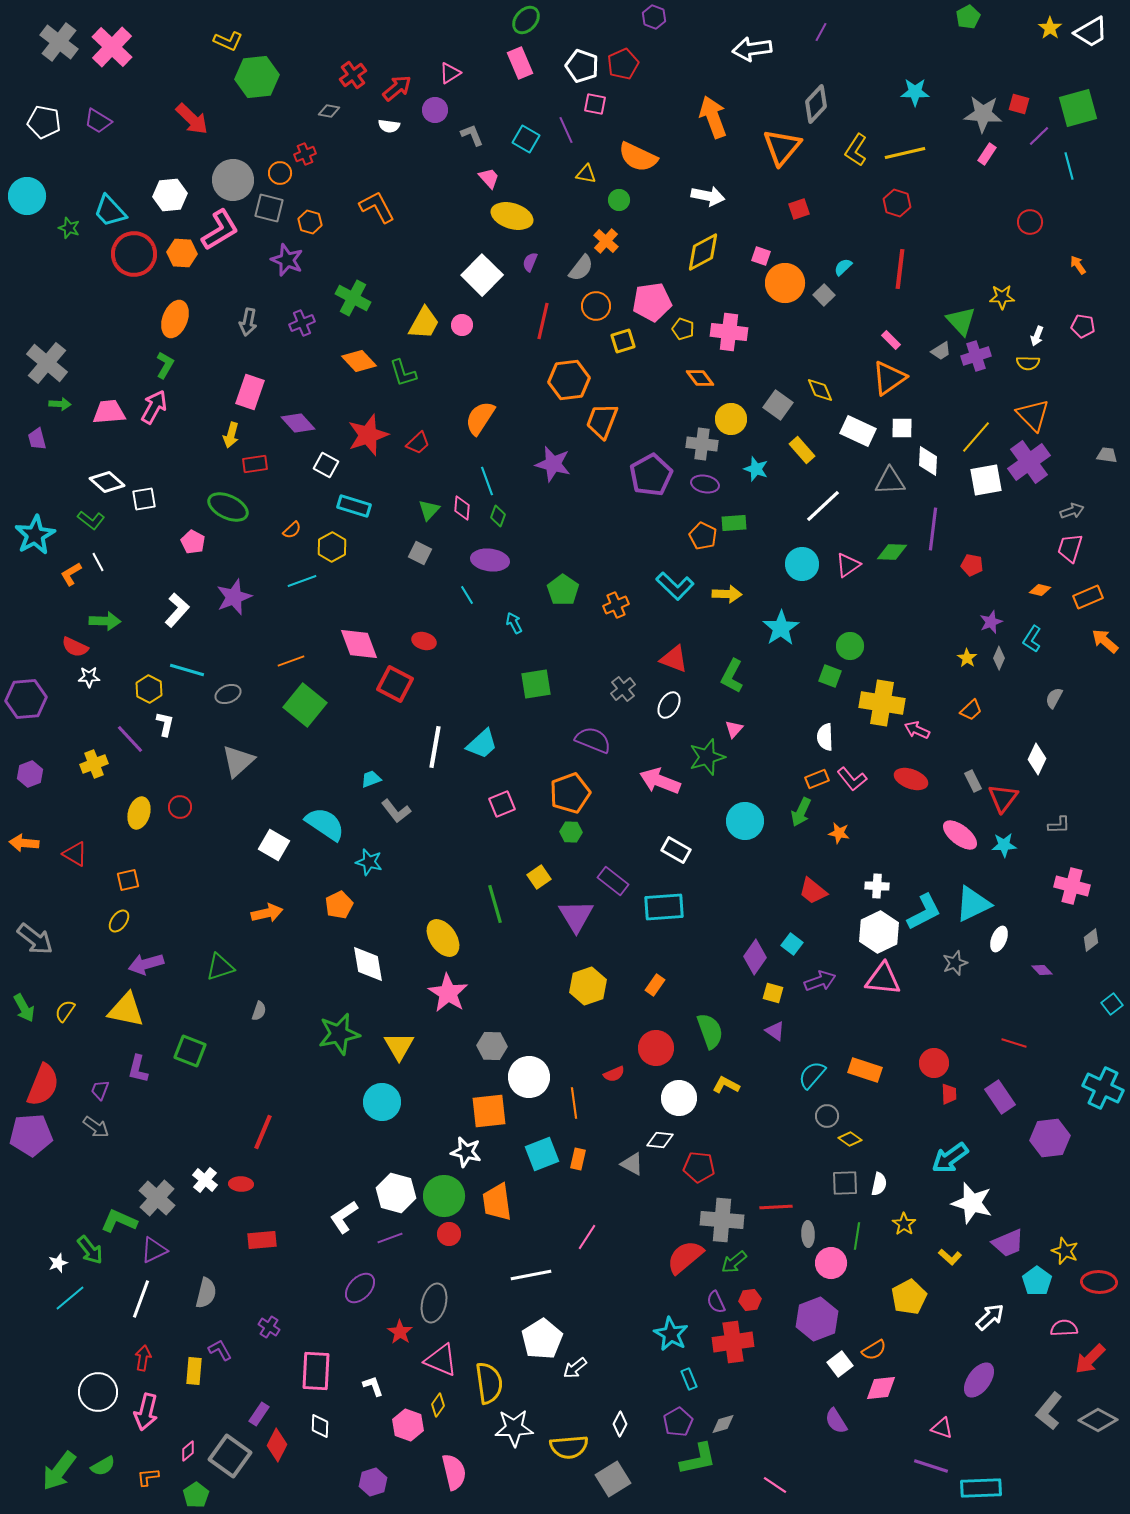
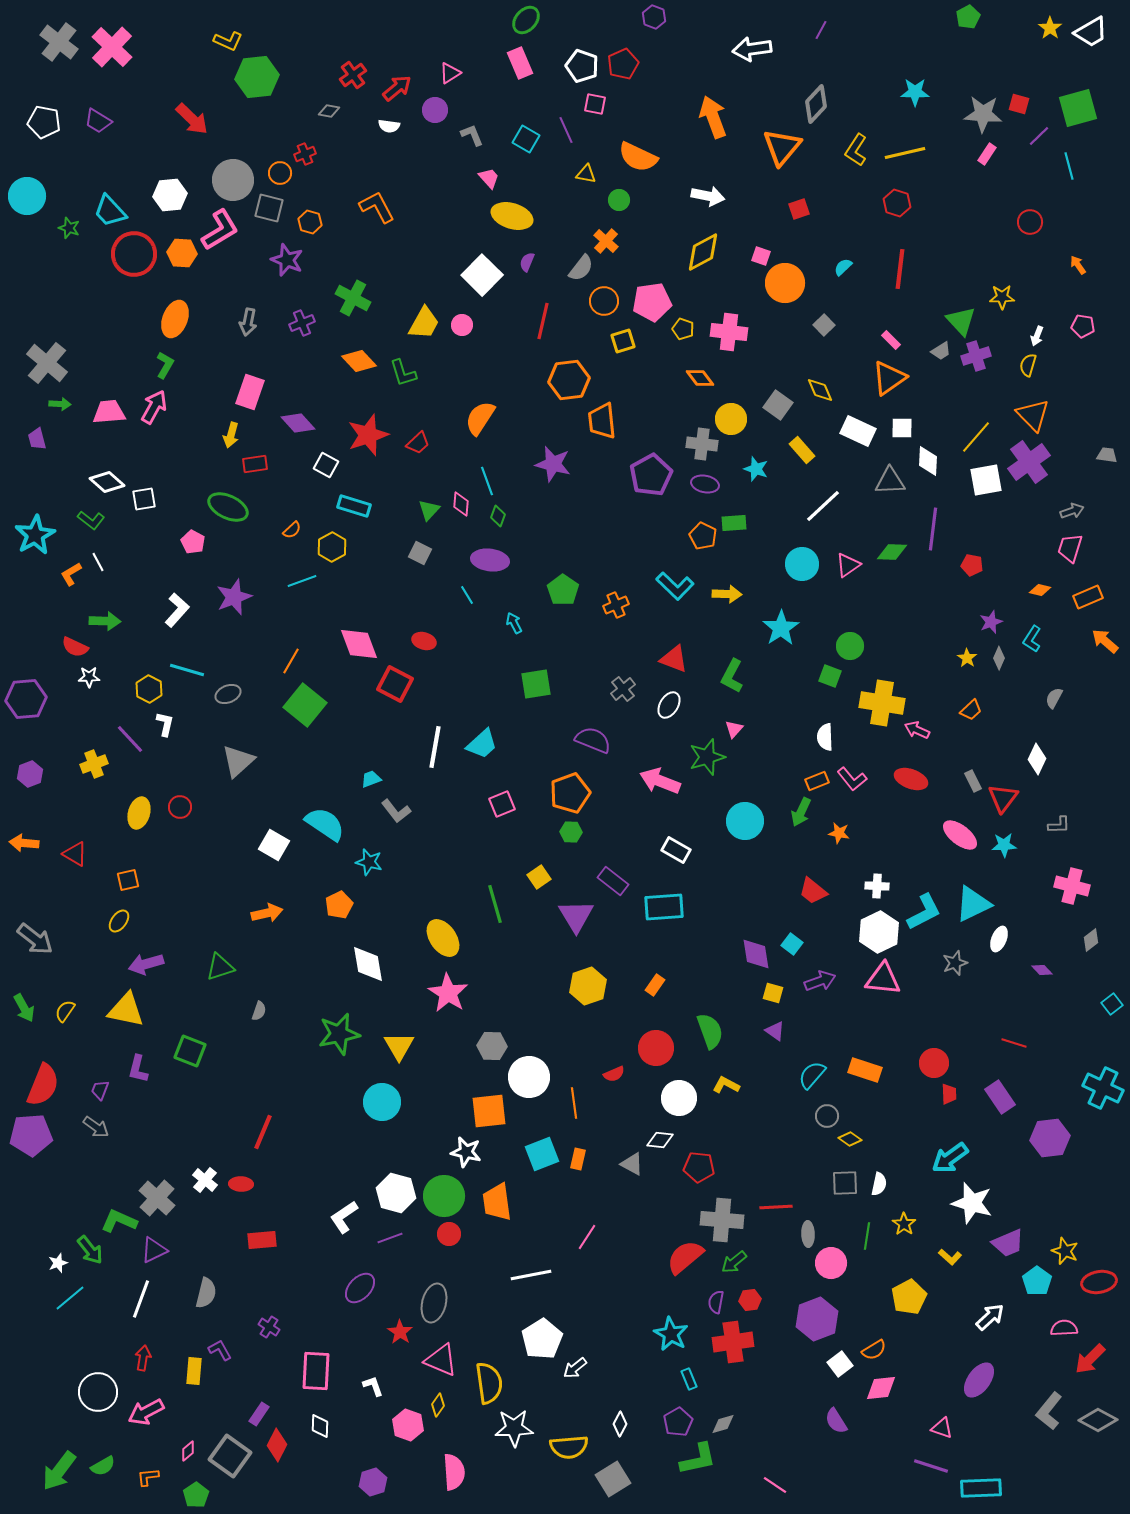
purple line at (821, 32): moved 2 px up
purple semicircle at (530, 262): moved 3 px left
gray square at (824, 295): moved 30 px down
orange circle at (596, 306): moved 8 px right, 5 px up
yellow semicircle at (1028, 363): moved 2 px down; rotated 105 degrees clockwise
orange trapezoid at (602, 421): rotated 27 degrees counterclockwise
pink diamond at (462, 508): moved 1 px left, 4 px up
orange line at (291, 661): rotated 40 degrees counterclockwise
orange rectangle at (817, 779): moved 2 px down
purple diamond at (755, 957): moved 1 px right, 3 px up; rotated 44 degrees counterclockwise
green line at (857, 1236): moved 10 px right
red ellipse at (1099, 1282): rotated 12 degrees counterclockwise
purple semicircle at (716, 1302): rotated 35 degrees clockwise
pink arrow at (146, 1412): rotated 48 degrees clockwise
pink semicircle at (454, 1472): rotated 9 degrees clockwise
